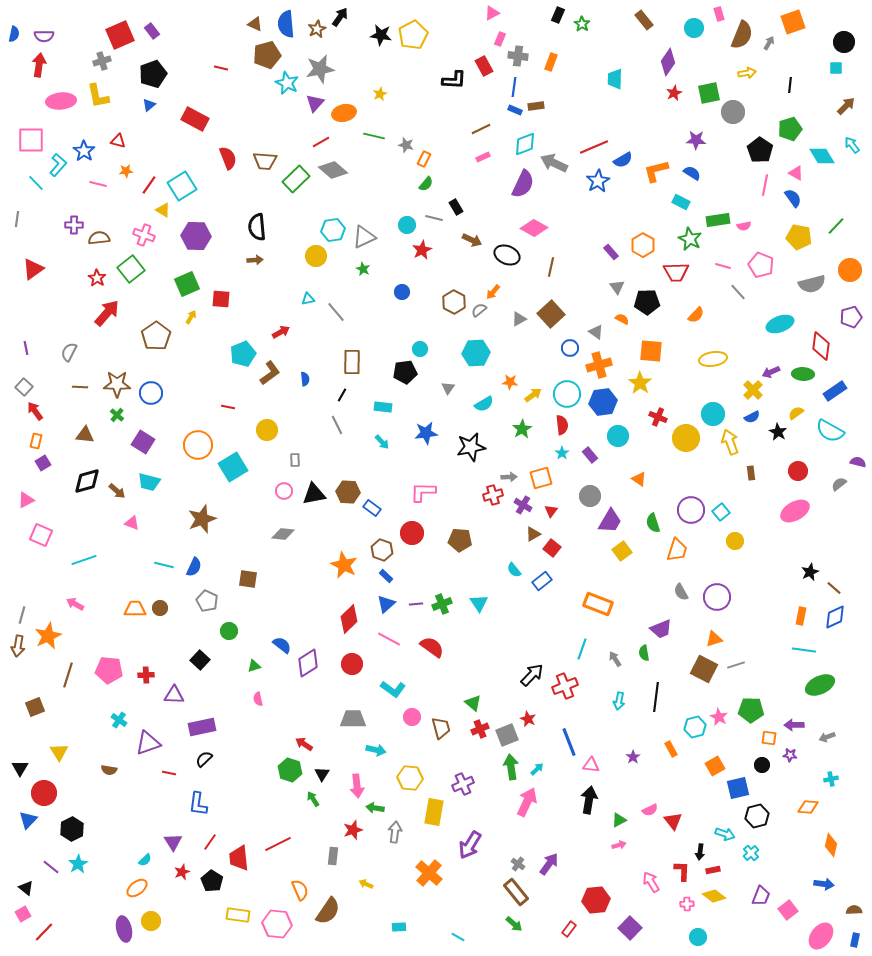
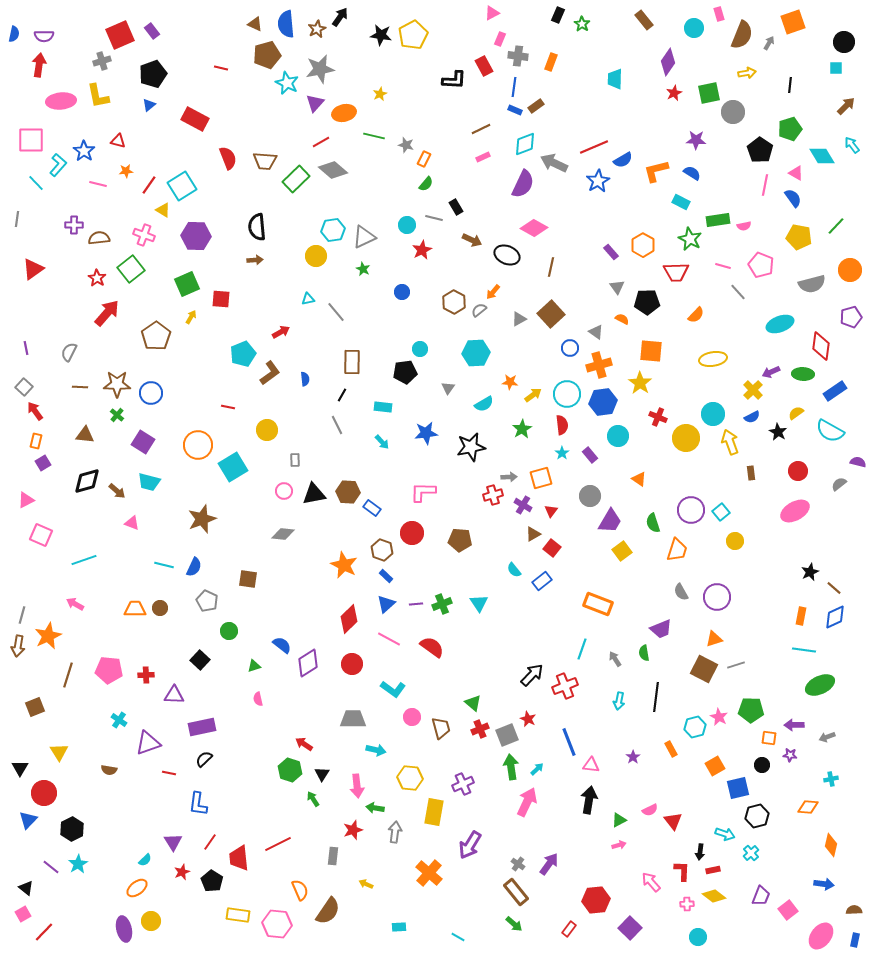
brown rectangle at (536, 106): rotated 28 degrees counterclockwise
pink arrow at (651, 882): rotated 10 degrees counterclockwise
